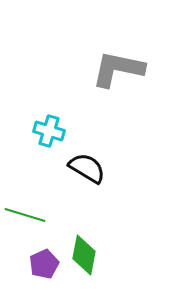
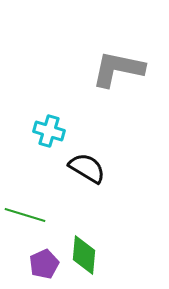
green diamond: rotated 6 degrees counterclockwise
